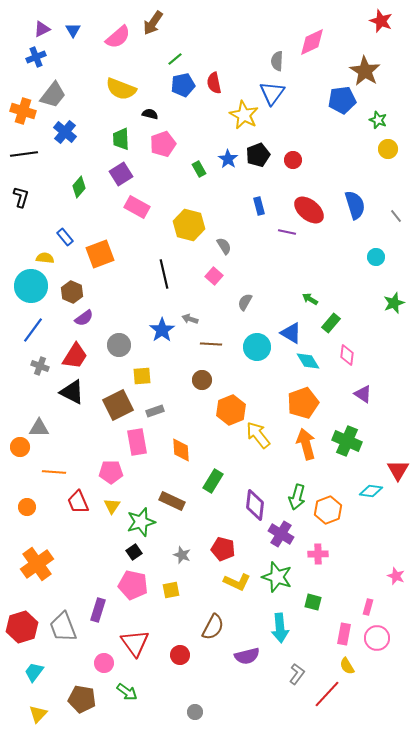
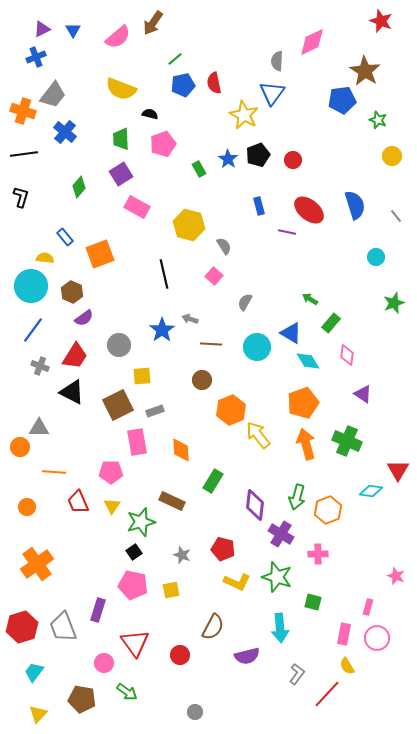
yellow circle at (388, 149): moved 4 px right, 7 px down
